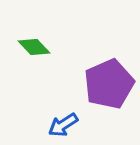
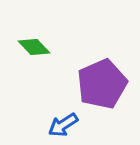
purple pentagon: moved 7 px left
